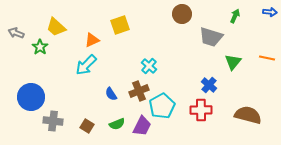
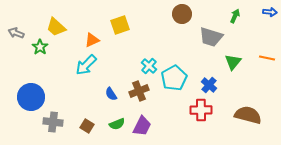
cyan pentagon: moved 12 px right, 28 px up
gray cross: moved 1 px down
